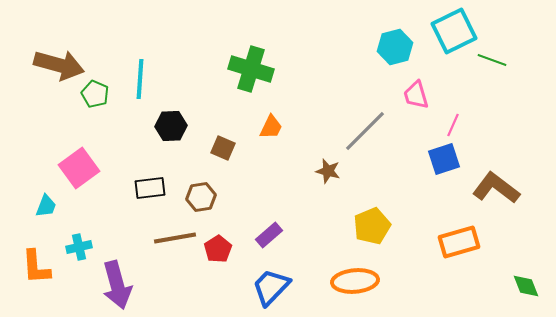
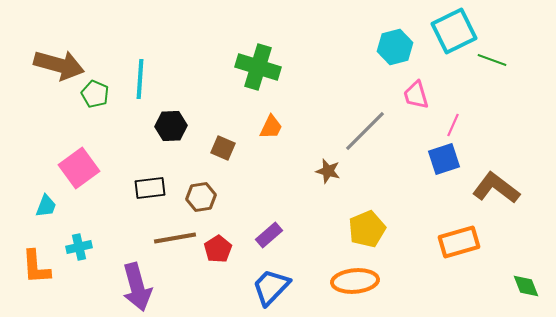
green cross: moved 7 px right, 2 px up
yellow pentagon: moved 5 px left, 3 px down
purple arrow: moved 20 px right, 2 px down
